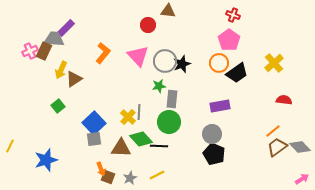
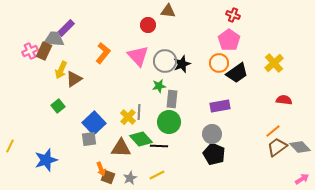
gray square at (94, 139): moved 5 px left
